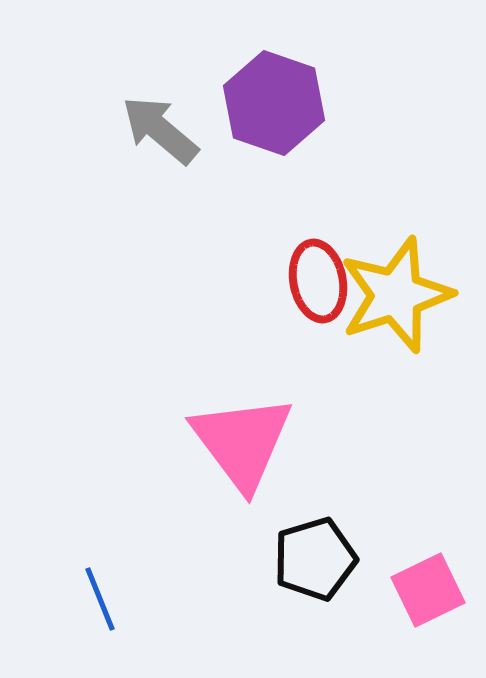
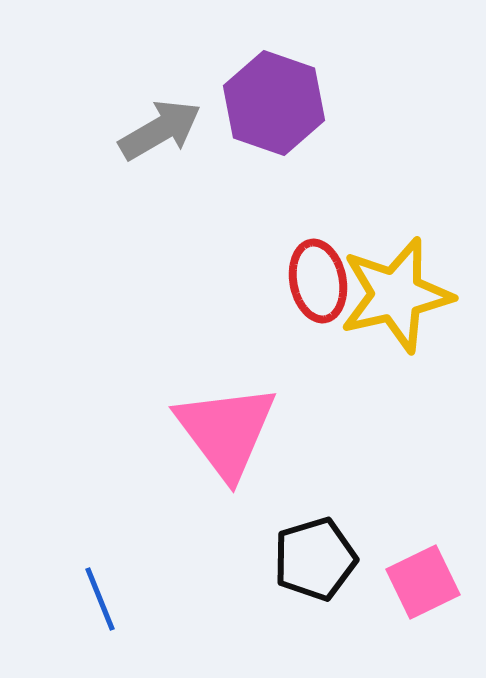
gray arrow: rotated 110 degrees clockwise
yellow star: rotated 5 degrees clockwise
pink triangle: moved 16 px left, 11 px up
pink square: moved 5 px left, 8 px up
